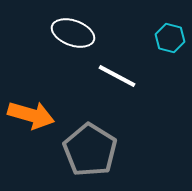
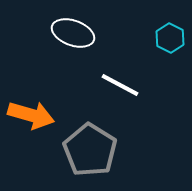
cyan hexagon: rotated 12 degrees clockwise
white line: moved 3 px right, 9 px down
